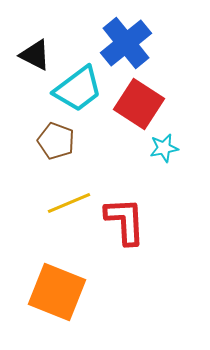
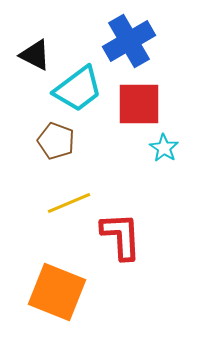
blue cross: moved 3 px right, 2 px up; rotated 9 degrees clockwise
red square: rotated 33 degrees counterclockwise
cyan star: rotated 28 degrees counterclockwise
red L-shape: moved 4 px left, 15 px down
